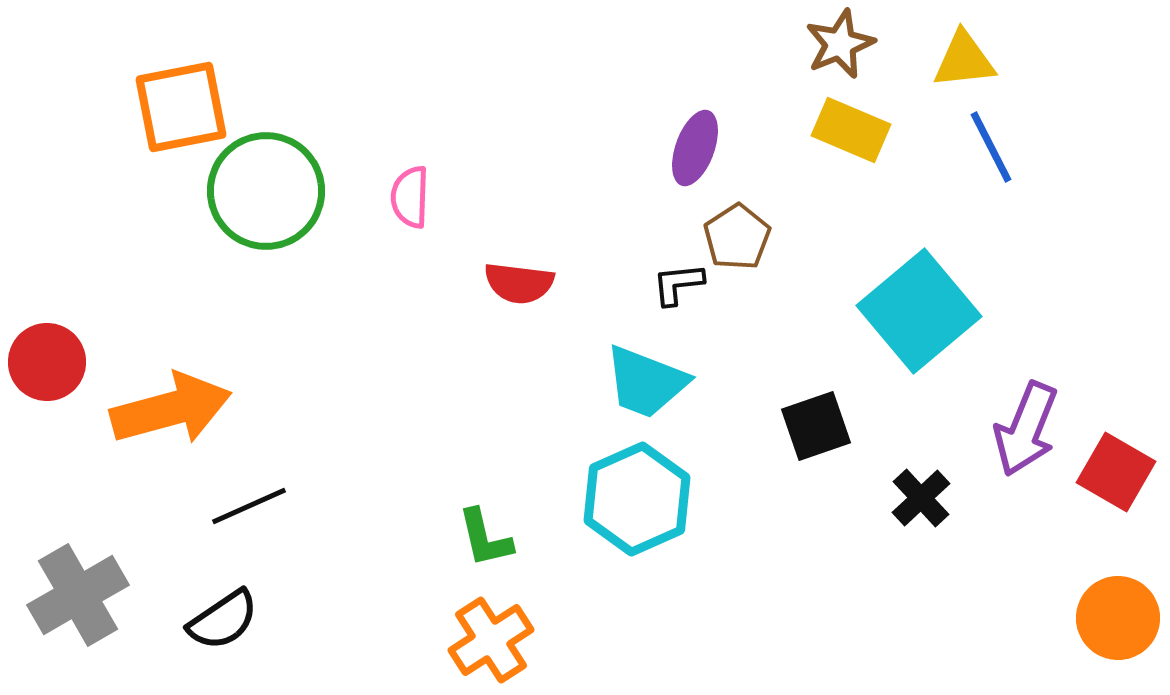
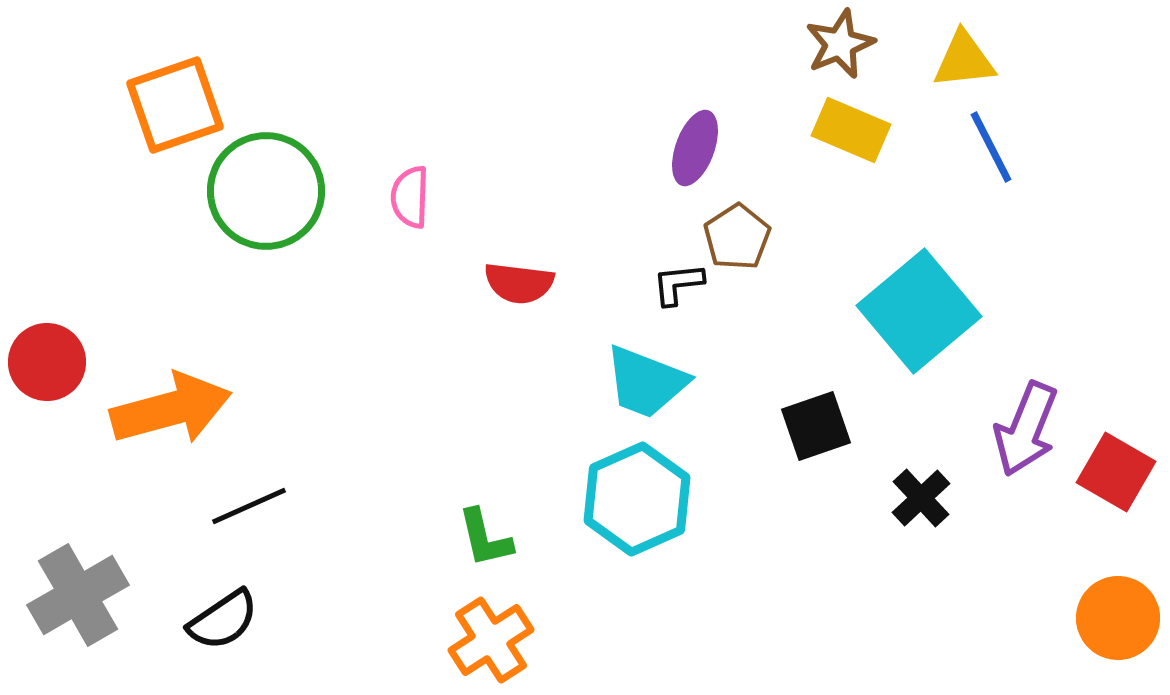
orange square: moved 6 px left, 2 px up; rotated 8 degrees counterclockwise
